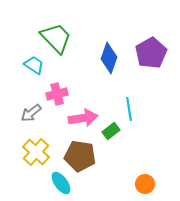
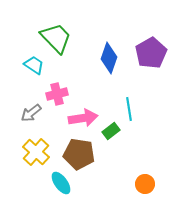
brown pentagon: moved 1 px left, 2 px up
